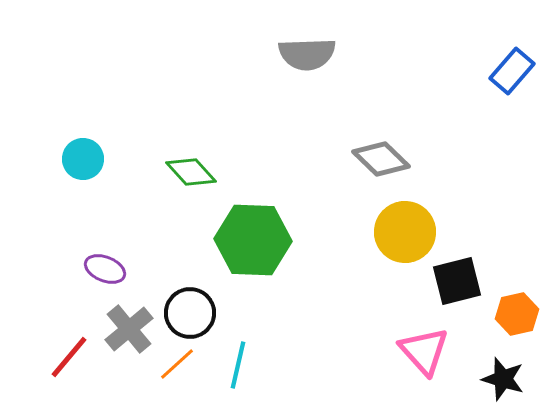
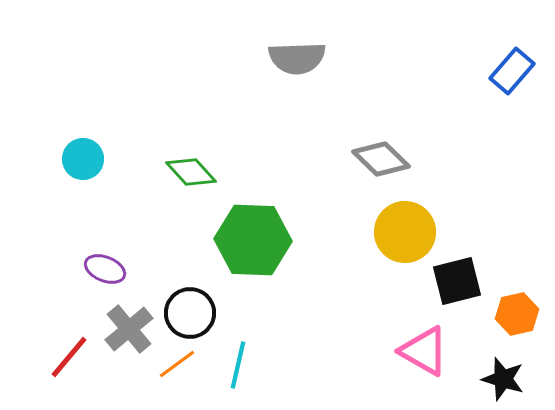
gray semicircle: moved 10 px left, 4 px down
pink triangle: rotated 18 degrees counterclockwise
orange line: rotated 6 degrees clockwise
